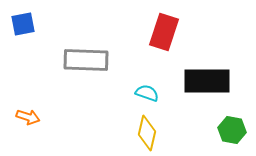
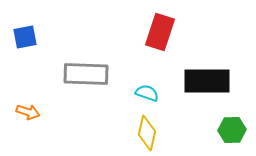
blue square: moved 2 px right, 13 px down
red rectangle: moved 4 px left
gray rectangle: moved 14 px down
orange arrow: moved 5 px up
green hexagon: rotated 12 degrees counterclockwise
